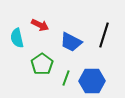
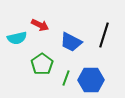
cyan semicircle: rotated 90 degrees counterclockwise
blue hexagon: moved 1 px left, 1 px up
